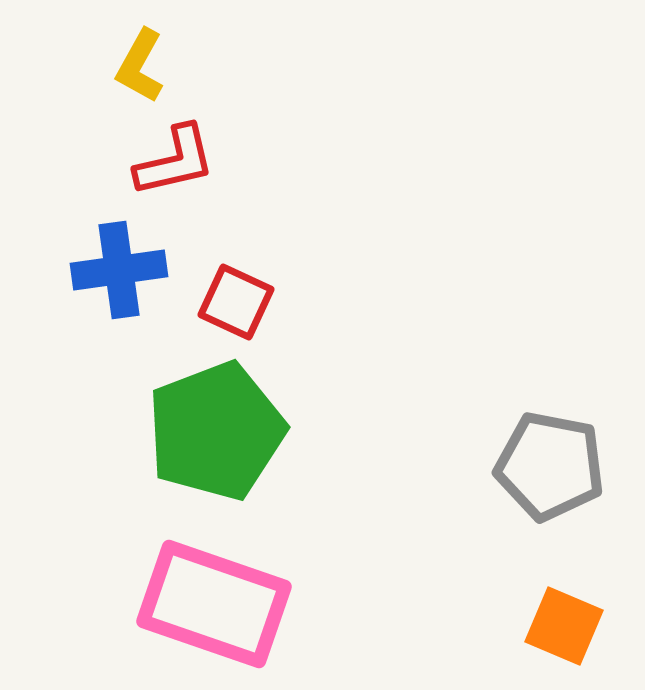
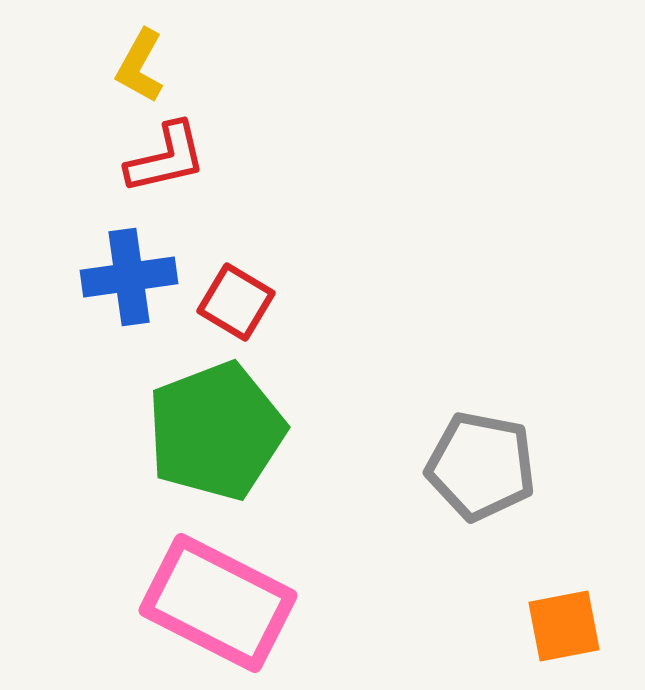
red L-shape: moved 9 px left, 3 px up
blue cross: moved 10 px right, 7 px down
red square: rotated 6 degrees clockwise
gray pentagon: moved 69 px left
pink rectangle: moved 4 px right, 1 px up; rotated 8 degrees clockwise
orange square: rotated 34 degrees counterclockwise
